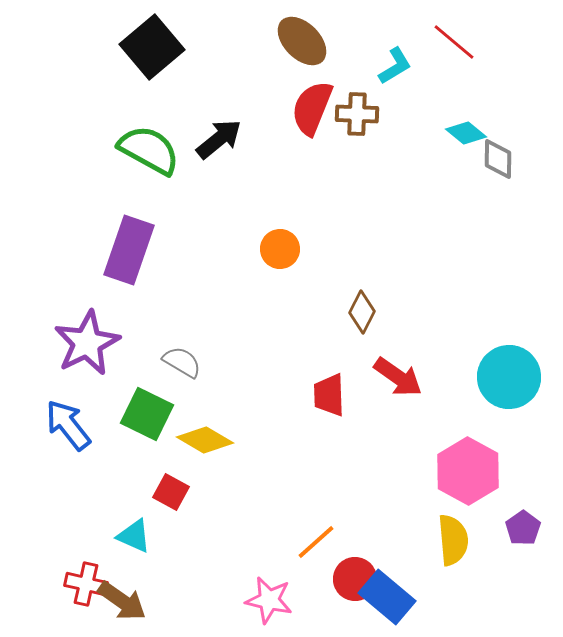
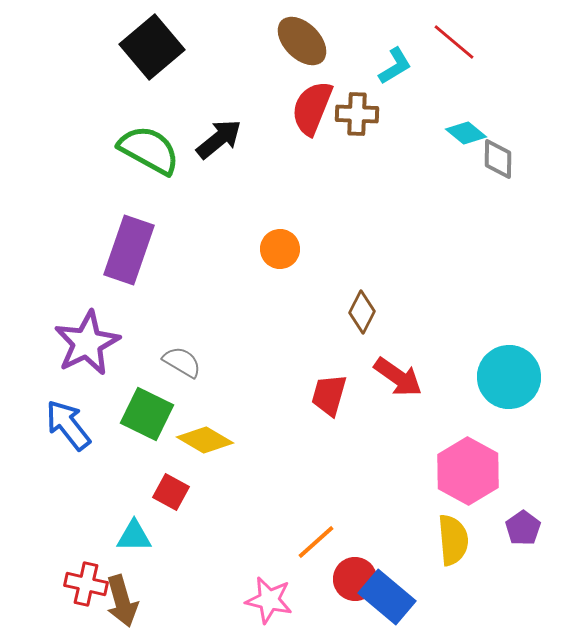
red trapezoid: rotated 18 degrees clockwise
cyan triangle: rotated 24 degrees counterclockwise
brown arrow: rotated 39 degrees clockwise
